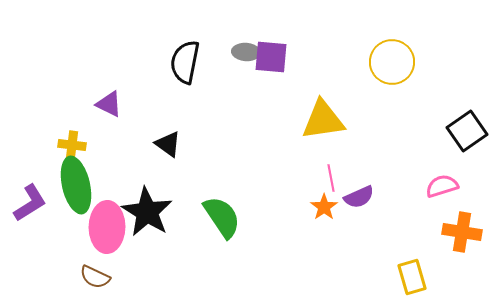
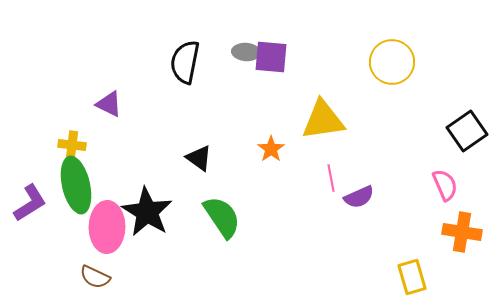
black triangle: moved 31 px right, 14 px down
pink semicircle: moved 3 px right, 1 px up; rotated 84 degrees clockwise
orange star: moved 53 px left, 58 px up
